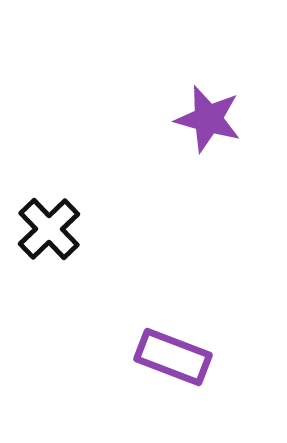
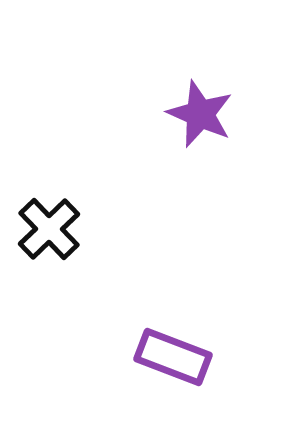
purple star: moved 8 px left, 5 px up; rotated 8 degrees clockwise
